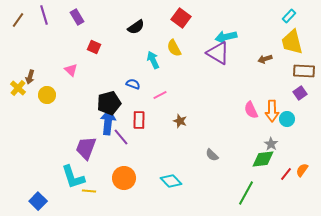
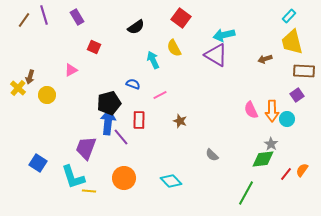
brown line at (18, 20): moved 6 px right
cyan arrow at (226, 37): moved 2 px left, 2 px up
purple triangle at (218, 53): moved 2 px left, 2 px down
pink triangle at (71, 70): rotated 48 degrees clockwise
purple square at (300, 93): moved 3 px left, 2 px down
blue square at (38, 201): moved 38 px up; rotated 12 degrees counterclockwise
